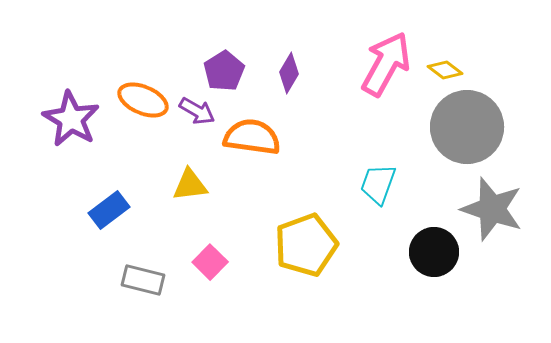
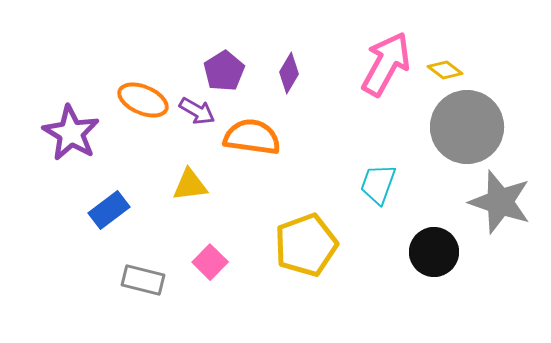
purple star: moved 14 px down
gray star: moved 8 px right, 7 px up
